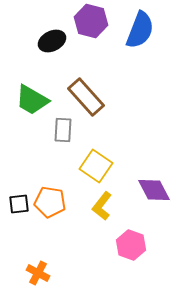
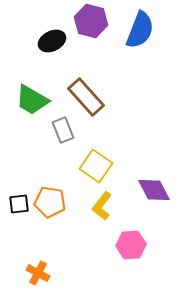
gray rectangle: rotated 25 degrees counterclockwise
pink hexagon: rotated 24 degrees counterclockwise
